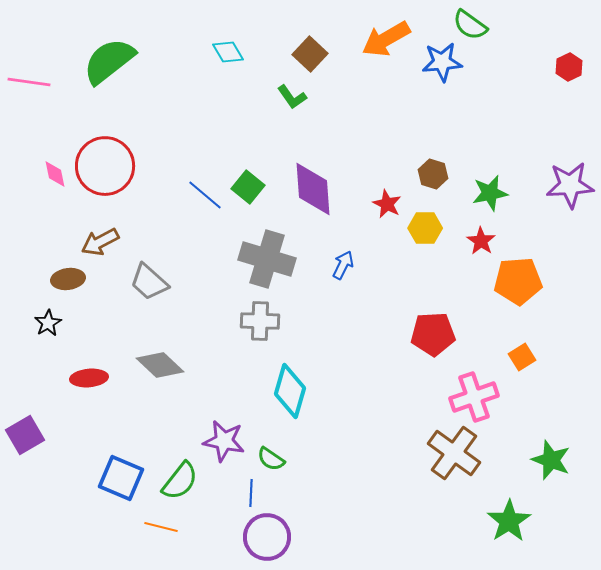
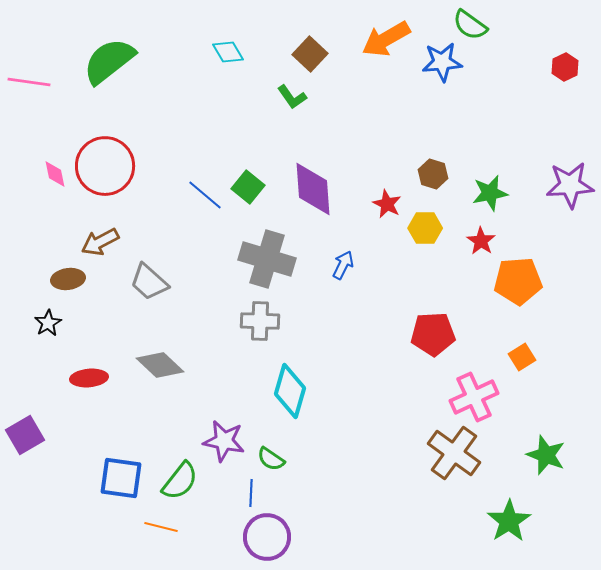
red hexagon at (569, 67): moved 4 px left
pink cross at (474, 397): rotated 6 degrees counterclockwise
green star at (551, 460): moved 5 px left, 5 px up
blue square at (121, 478): rotated 15 degrees counterclockwise
